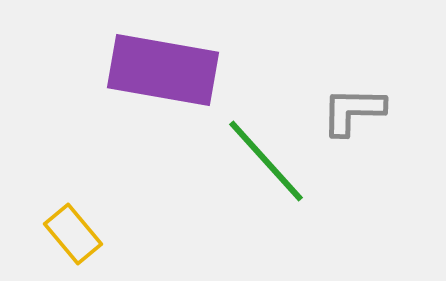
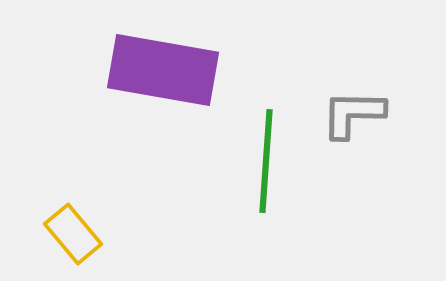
gray L-shape: moved 3 px down
green line: rotated 46 degrees clockwise
